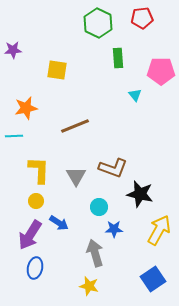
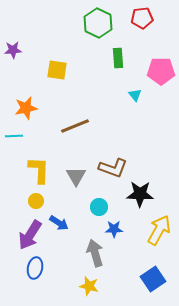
black star: rotated 12 degrees counterclockwise
